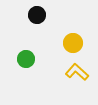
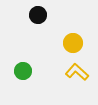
black circle: moved 1 px right
green circle: moved 3 px left, 12 px down
